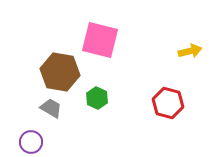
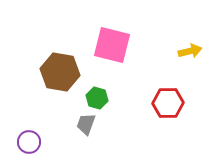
pink square: moved 12 px right, 5 px down
green hexagon: rotated 10 degrees counterclockwise
red hexagon: rotated 16 degrees counterclockwise
gray trapezoid: moved 35 px right, 16 px down; rotated 100 degrees counterclockwise
purple circle: moved 2 px left
